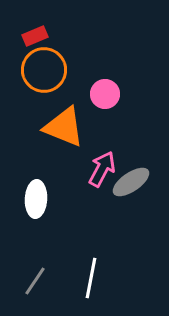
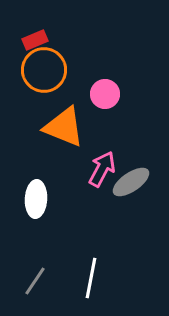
red rectangle: moved 4 px down
